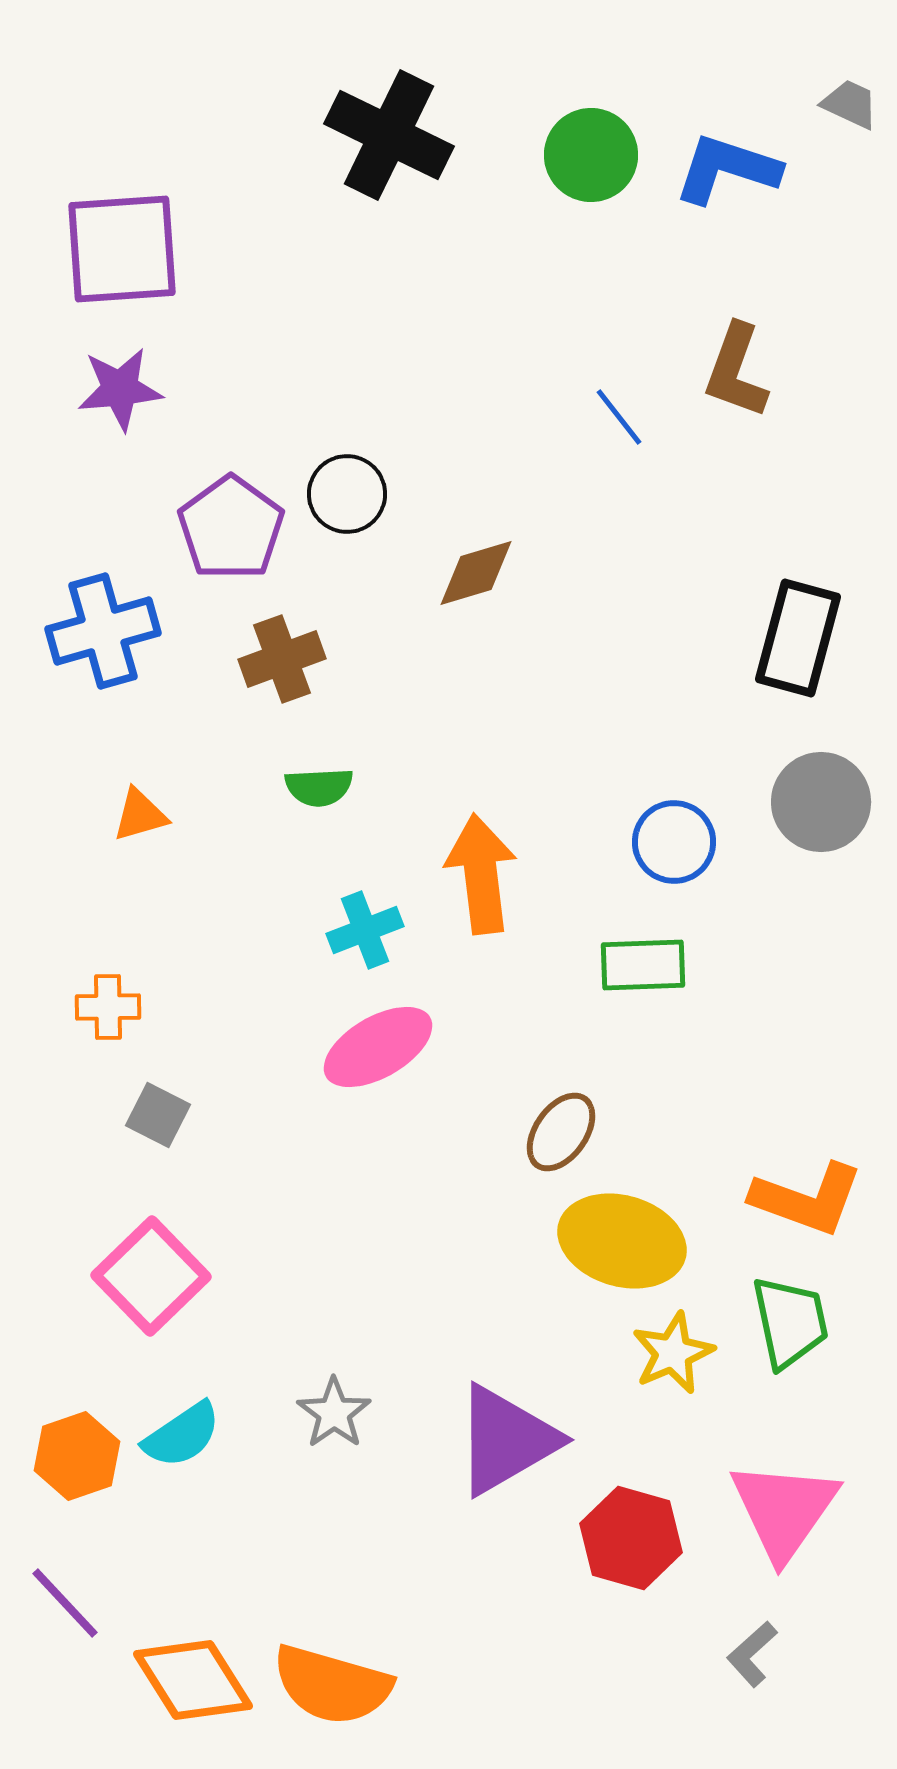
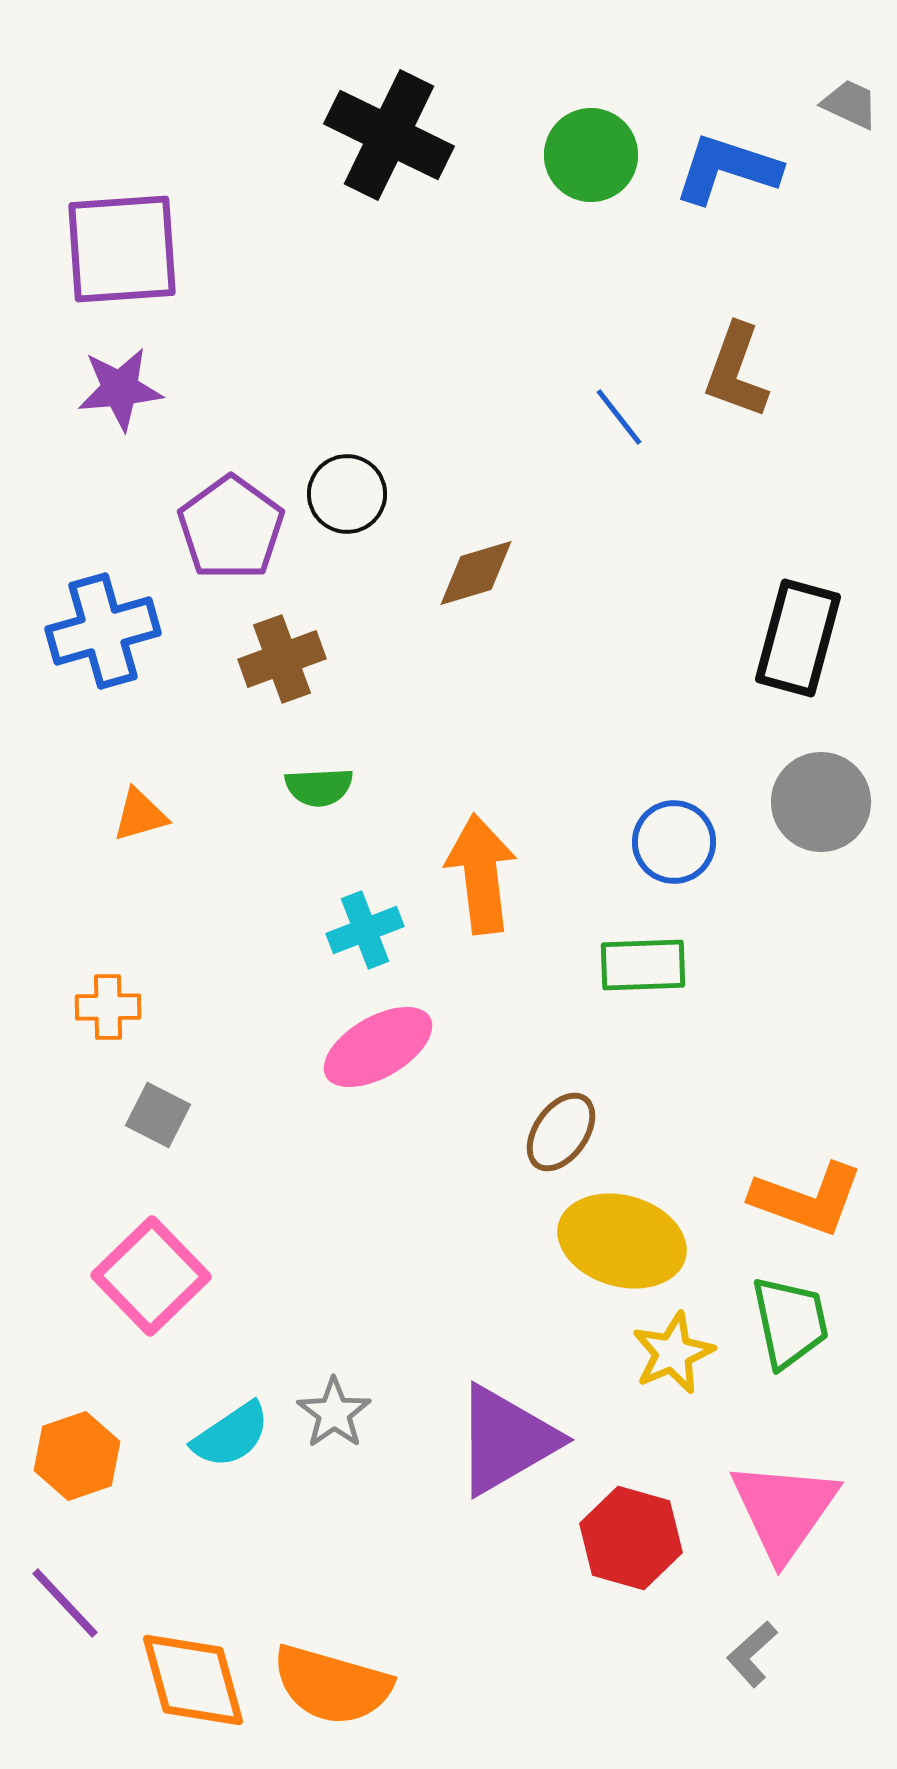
cyan semicircle: moved 49 px right
orange diamond: rotated 17 degrees clockwise
